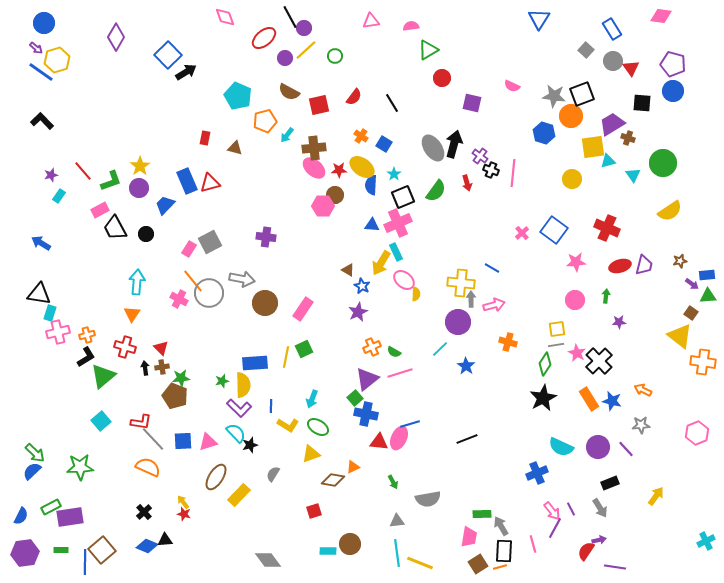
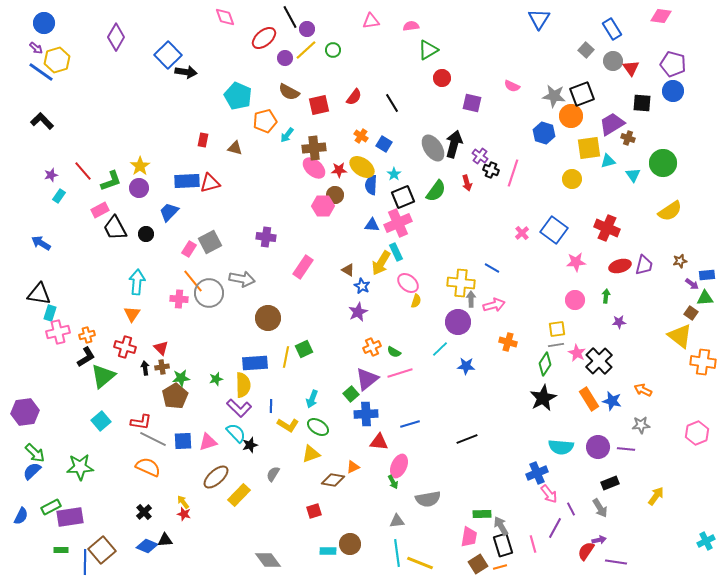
purple circle at (304, 28): moved 3 px right, 1 px down
green circle at (335, 56): moved 2 px left, 6 px up
black arrow at (186, 72): rotated 40 degrees clockwise
red rectangle at (205, 138): moved 2 px left, 2 px down
yellow square at (593, 147): moved 4 px left, 1 px down
pink line at (513, 173): rotated 12 degrees clockwise
blue rectangle at (187, 181): rotated 70 degrees counterclockwise
blue trapezoid at (165, 205): moved 4 px right, 7 px down
pink ellipse at (404, 280): moved 4 px right, 3 px down
yellow semicircle at (416, 294): moved 7 px down; rotated 16 degrees clockwise
green triangle at (708, 296): moved 3 px left, 2 px down
pink cross at (179, 299): rotated 24 degrees counterclockwise
brown circle at (265, 303): moved 3 px right, 15 px down
pink rectangle at (303, 309): moved 42 px up
blue star at (466, 366): rotated 30 degrees counterclockwise
green star at (222, 381): moved 6 px left, 2 px up
brown pentagon at (175, 396): rotated 20 degrees clockwise
green square at (355, 398): moved 4 px left, 4 px up
blue cross at (366, 414): rotated 15 degrees counterclockwise
pink ellipse at (399, 438): moved 28 px down
gray line at (153, 439): rotated 20 degrees counterclockwise
cyan semicircle at (561, 447): rotated 20 degrees counterclockwise
purple line at (626, 449): rotated 42 degrees counterclockwise
brown ellipse at (216, 477): rotated 16 degrees clockwise
pink arrow at (552, 511): moved 3 px left, 17 px up
black rectangle at (504, 551): moved 1 px left, 6 px up; rotated 20 degrees counterclockwise
purple hexagon at (25, 553): moved 141 px up
purple line at (615, 567): moved 1 px right, 5 px up
